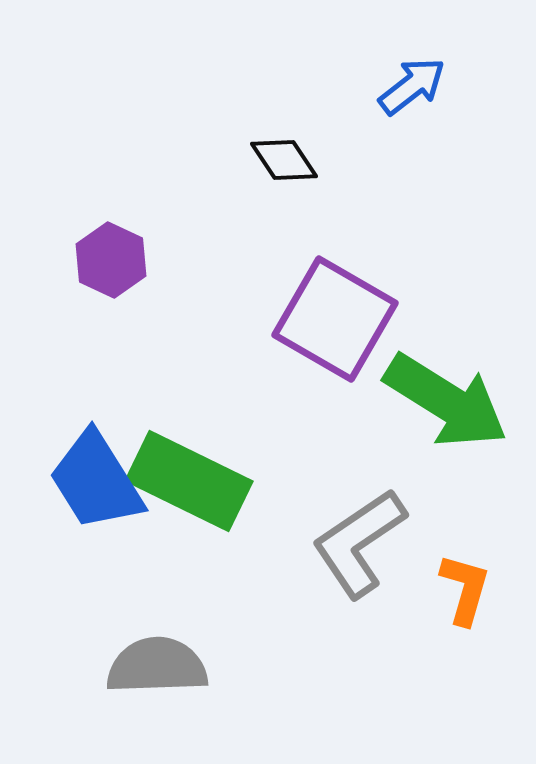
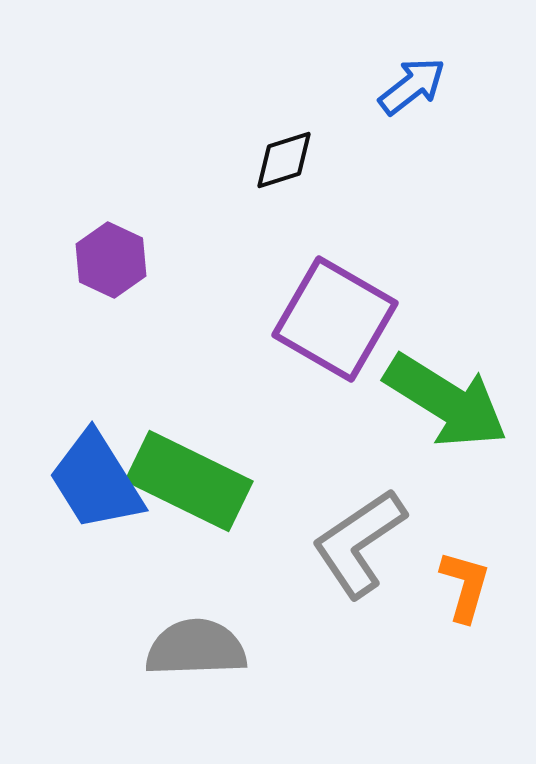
black diamond: rotated 74 degrees counterclockwise
orange L-shape: moved 3 px up
gray semicircle: moved 39 px right, 18 px up
